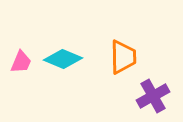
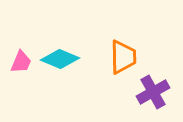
cyan diamond: moved 3 px left
purple cross: moved 4 px up
